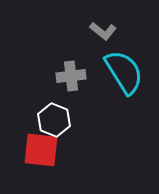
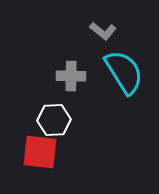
gray cross: rotated 8 degrees clockwise
white hexagon: rotated 24 degrees counterclockwise
red square: moved 1 px left, 2 px down
